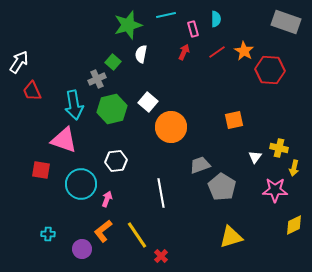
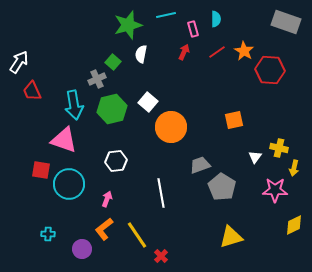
cyan circle: moved 12 px left
orange L-shape: moved 1 px right, 2 px up
